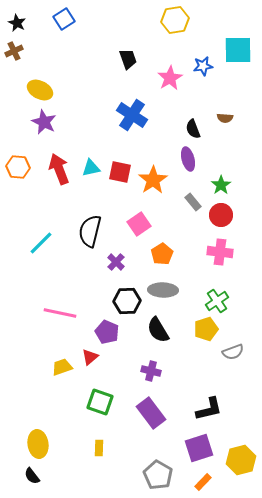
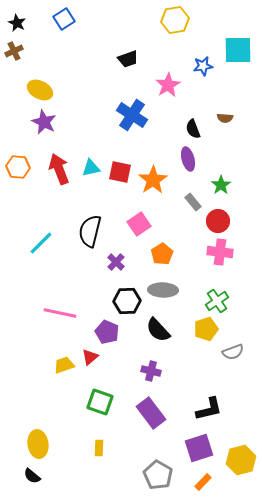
black trapezoid at (128, 59): rotated 90 degrees clockwise
pink star at (170, 78): moved 2 px left, 7 px down
red circle at (221, 215): moved 3 px left, 6 px down
black semicircle at (158, 330): rotated 12 degrees counterclockwise
yellow trapezoid at (62, 367): moved 2 px right, 2 px up
black semicircle at (32, 476): rotated 12 degrees counterclockwise
